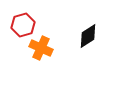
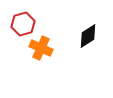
red hexagon: moved 1 px up
